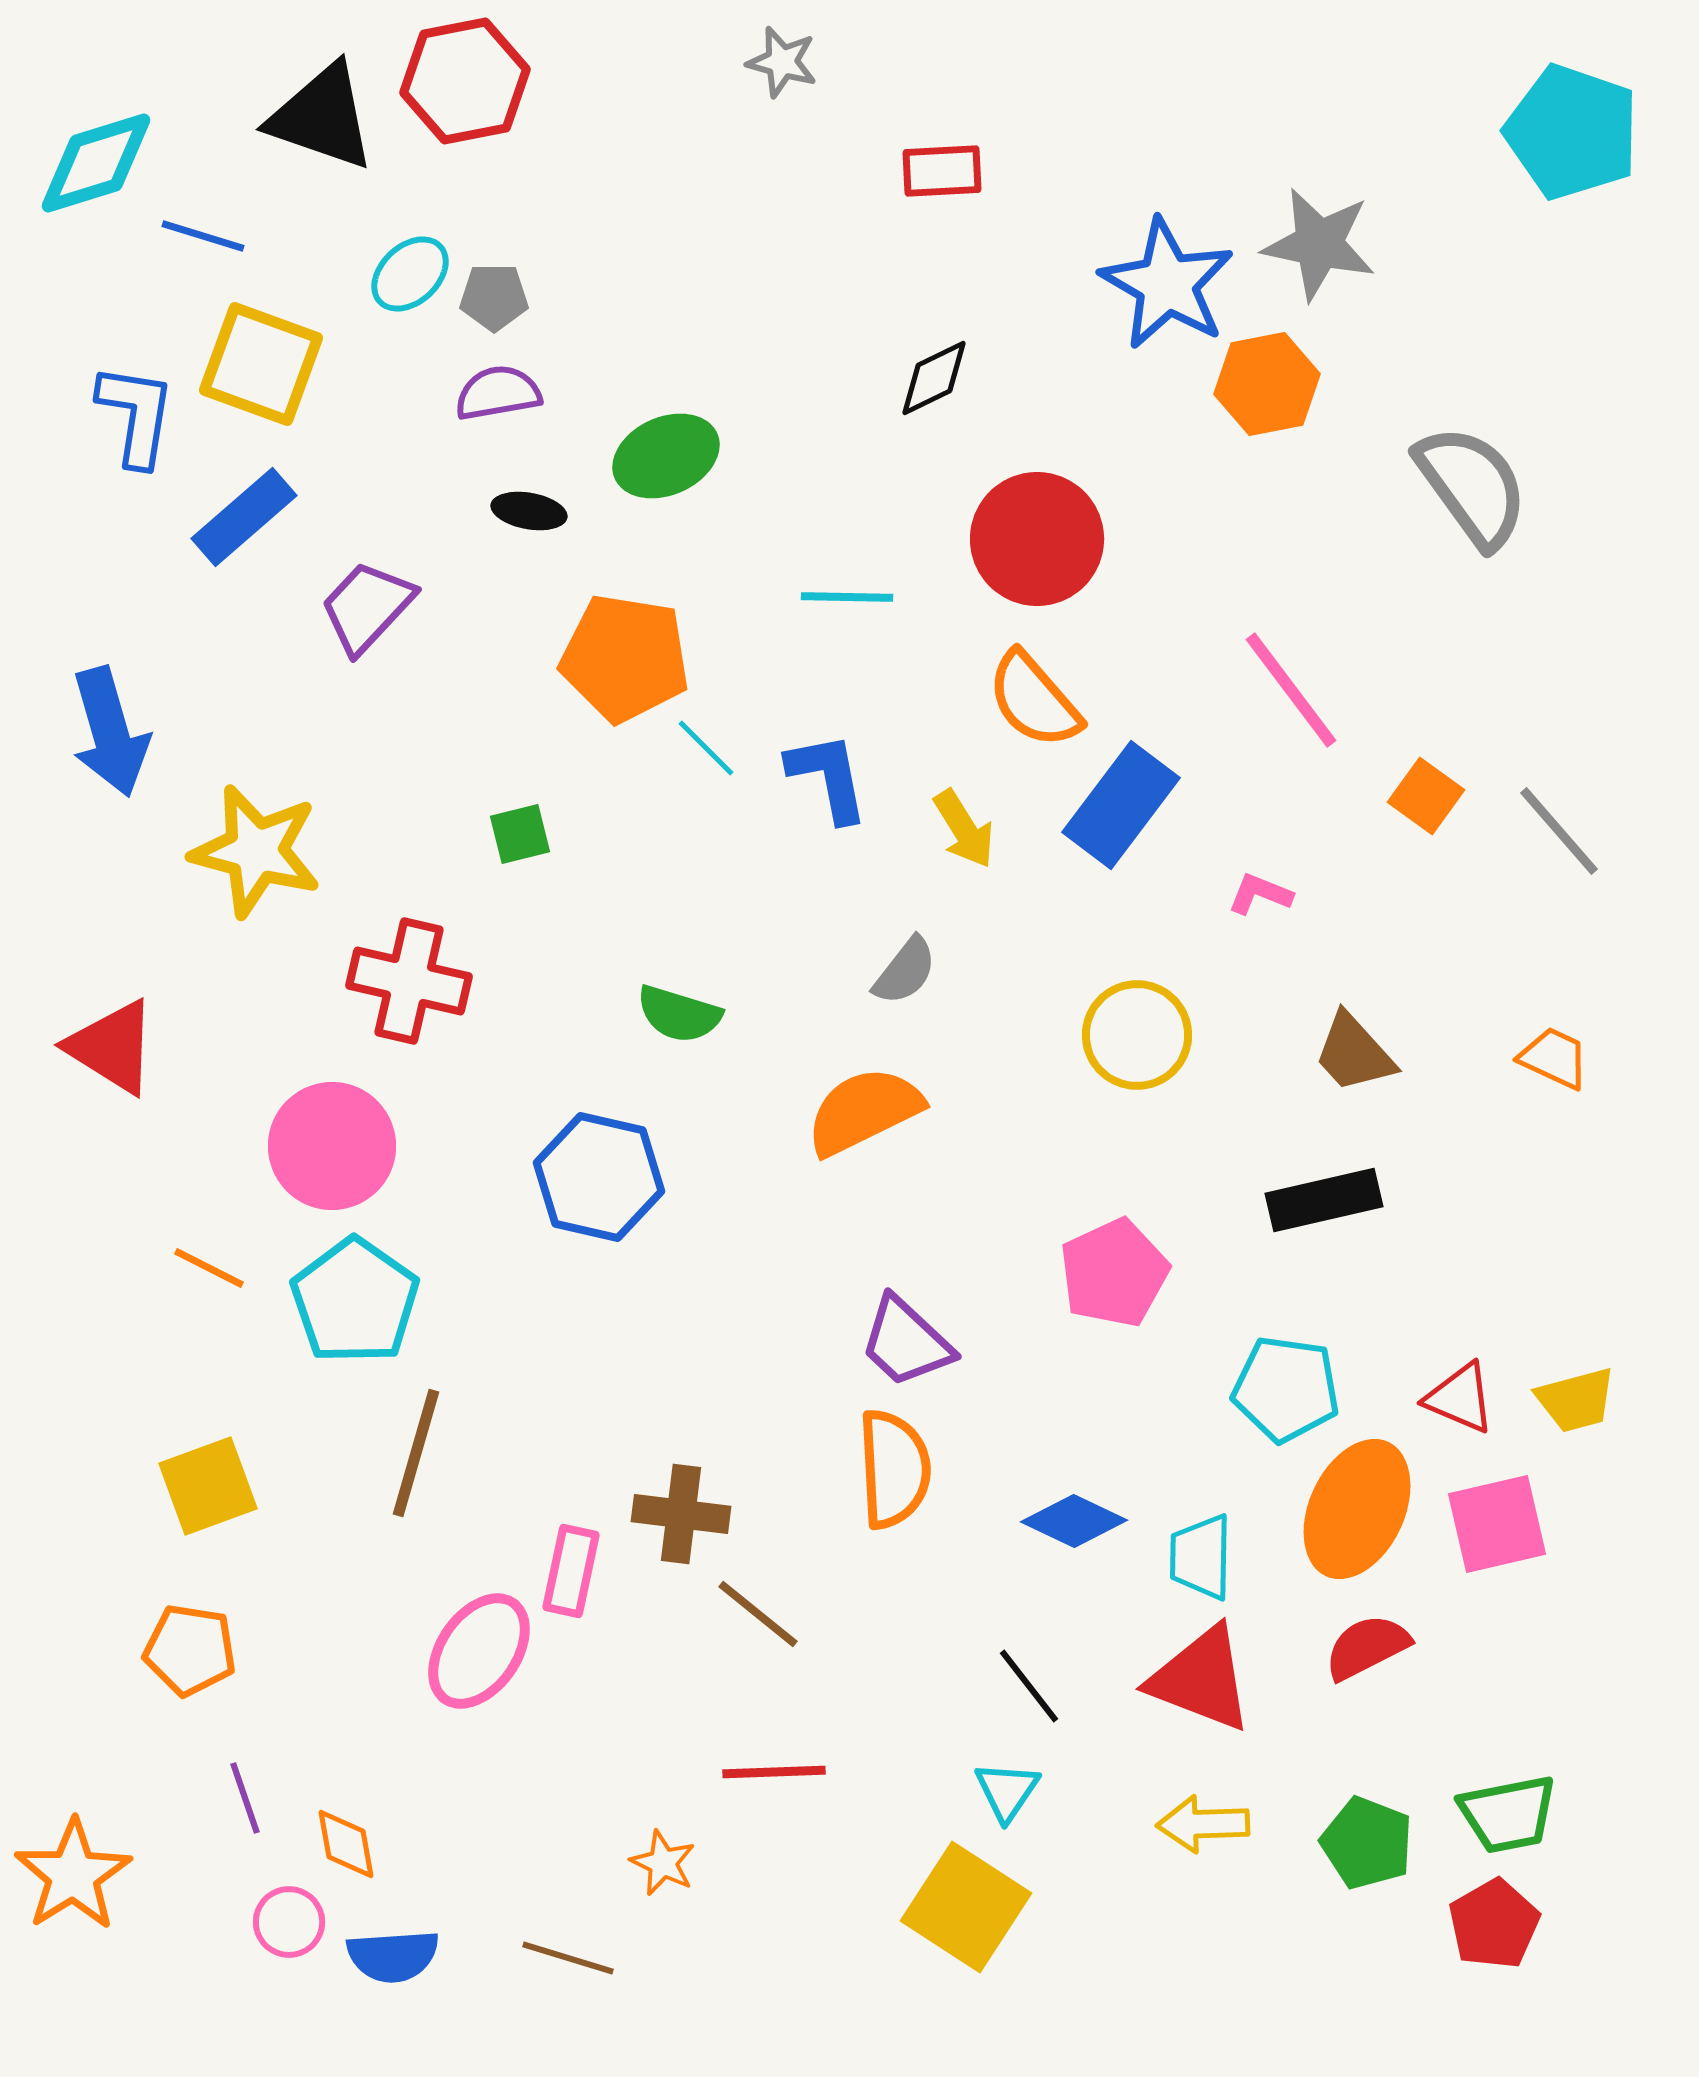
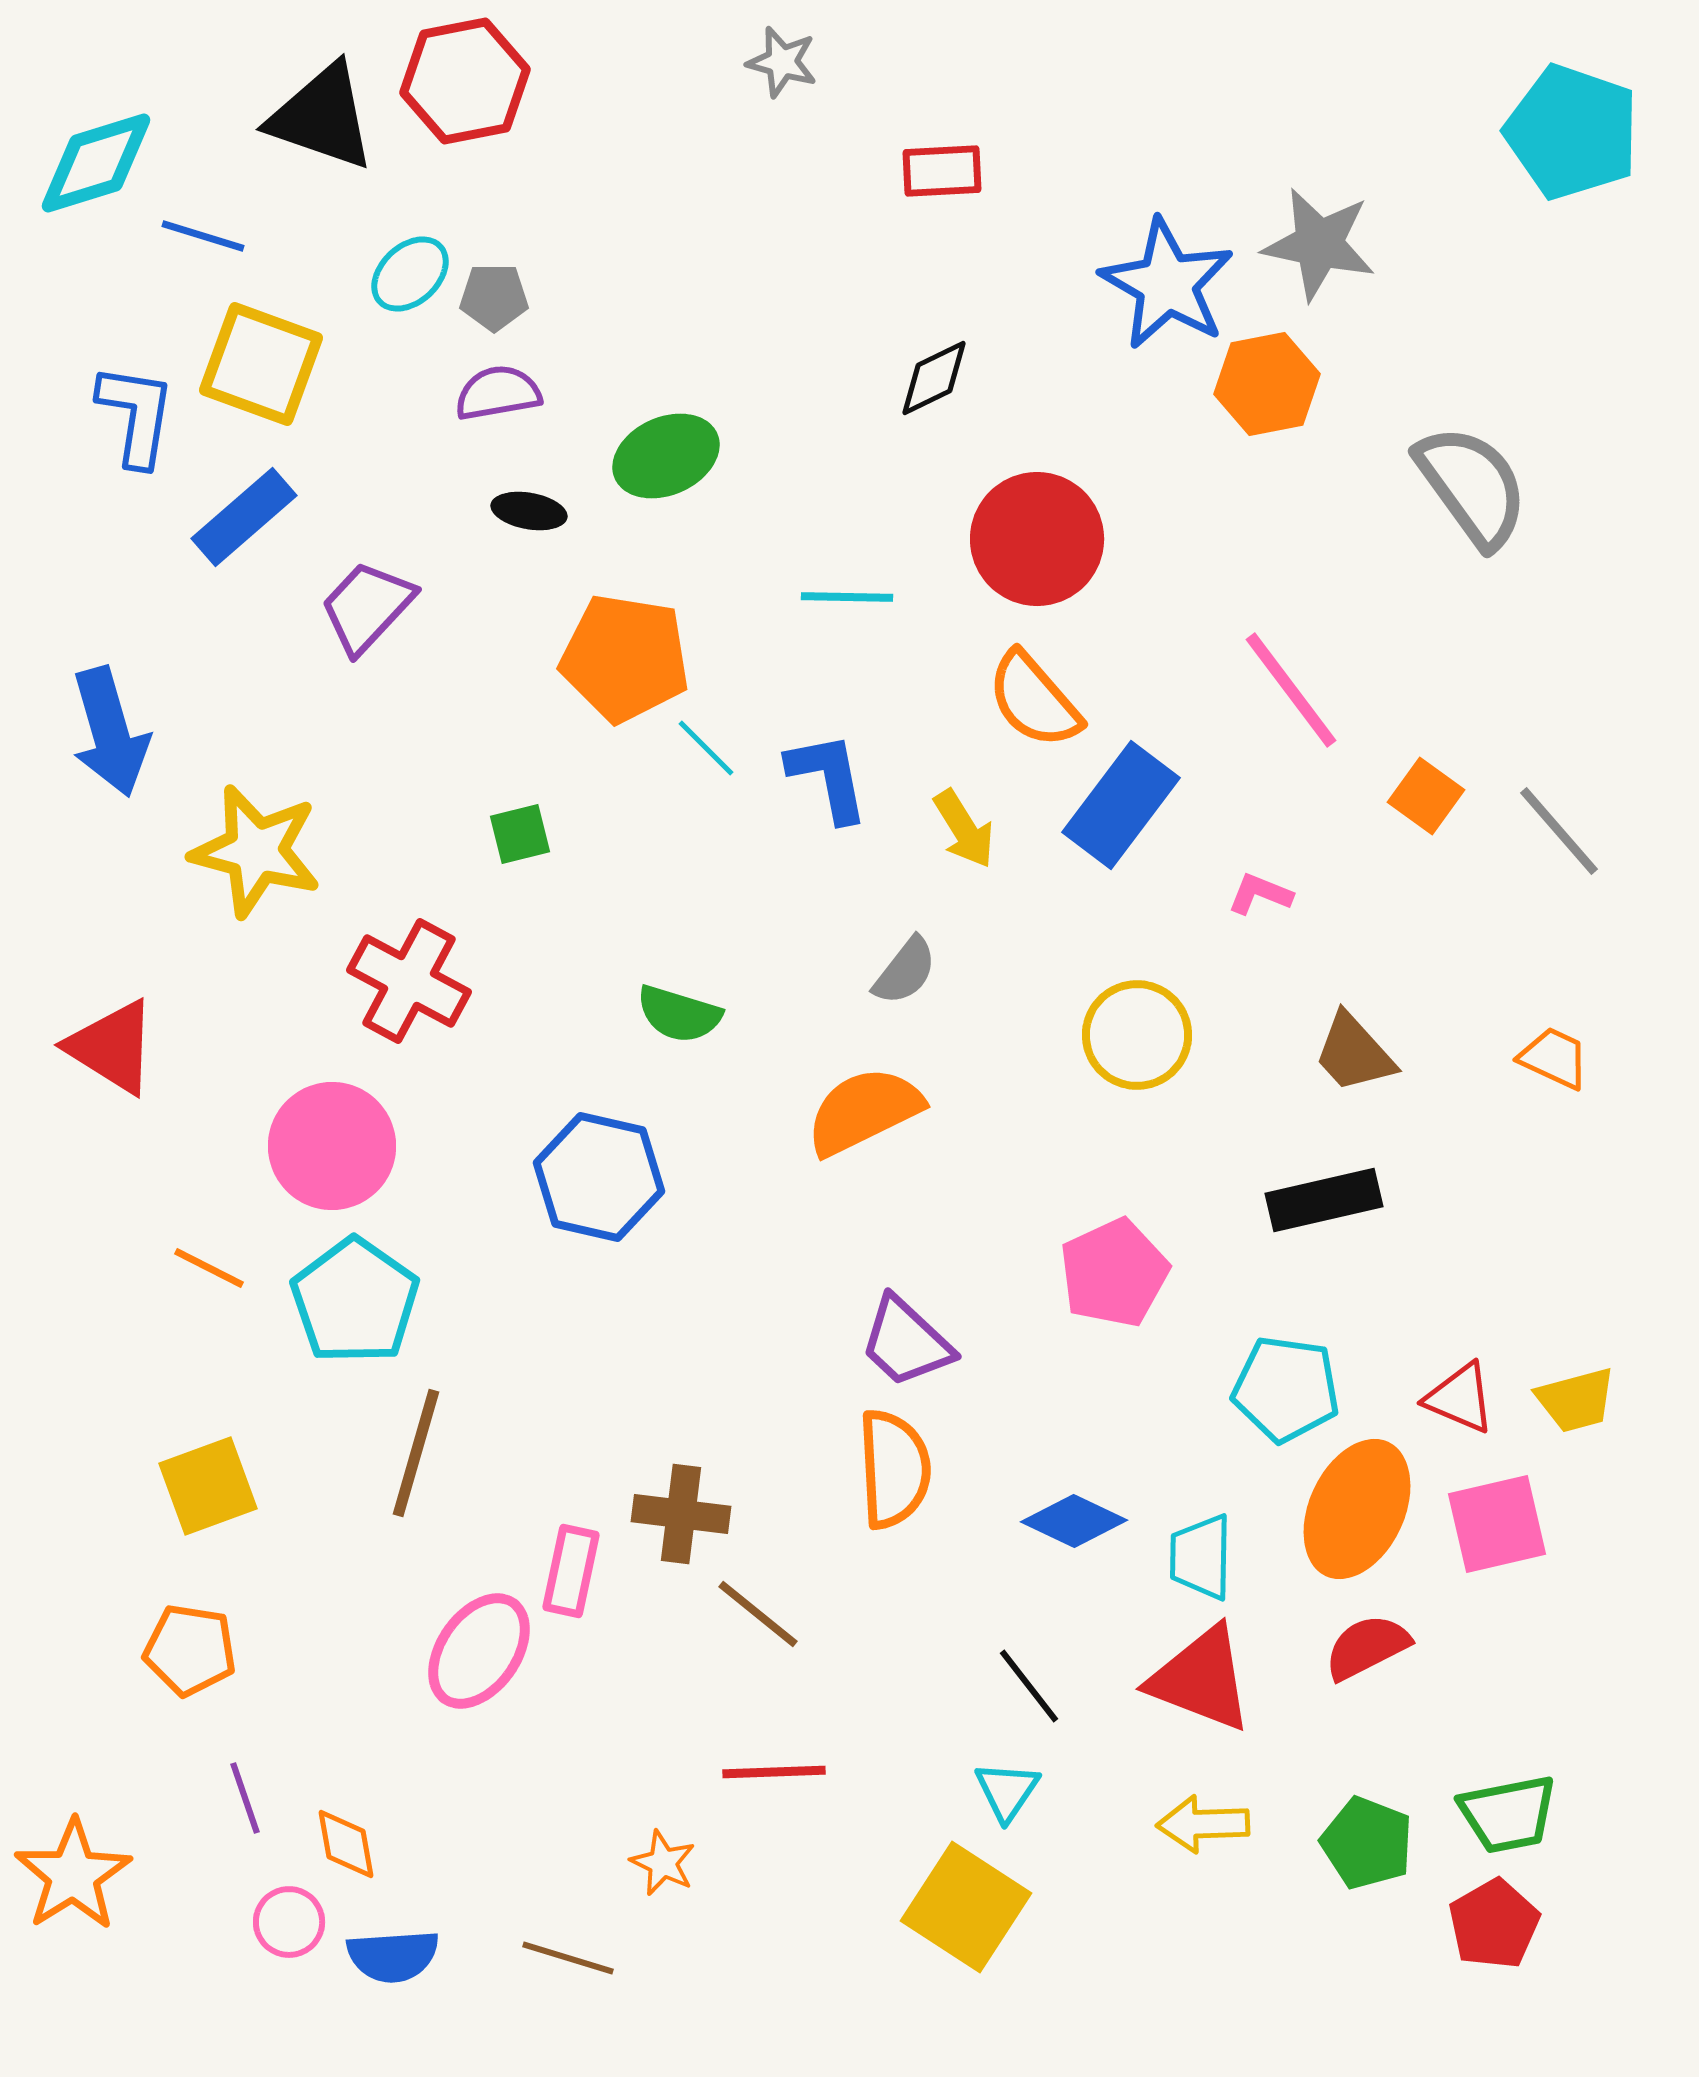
red cross at (409, 981): rotated 15 degrees clockwise
